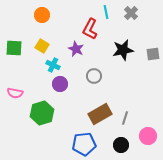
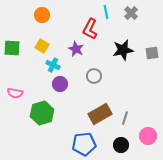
green square: moved 2 px left
gray square: moved 1 px left, 1 px up
